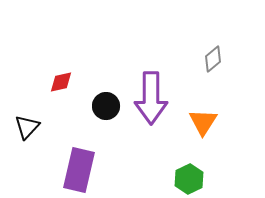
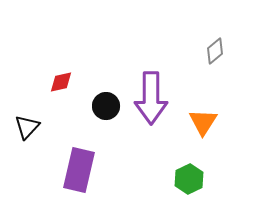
gray diamond: moved 2 px right, 8 px up
